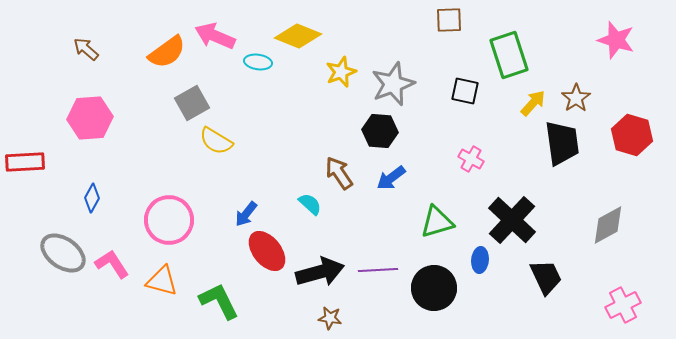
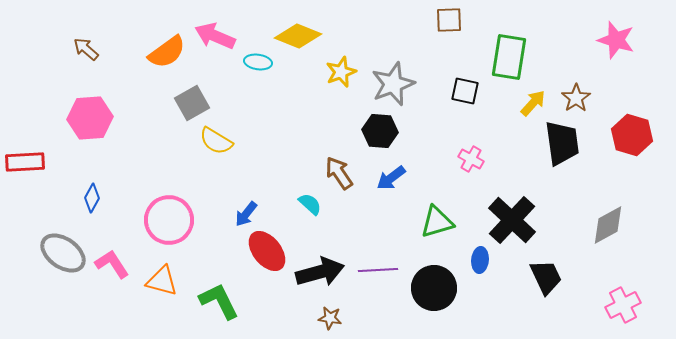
green rectangle at (509, 55): moved 2 px down; rotated 27 degrees clockwise
